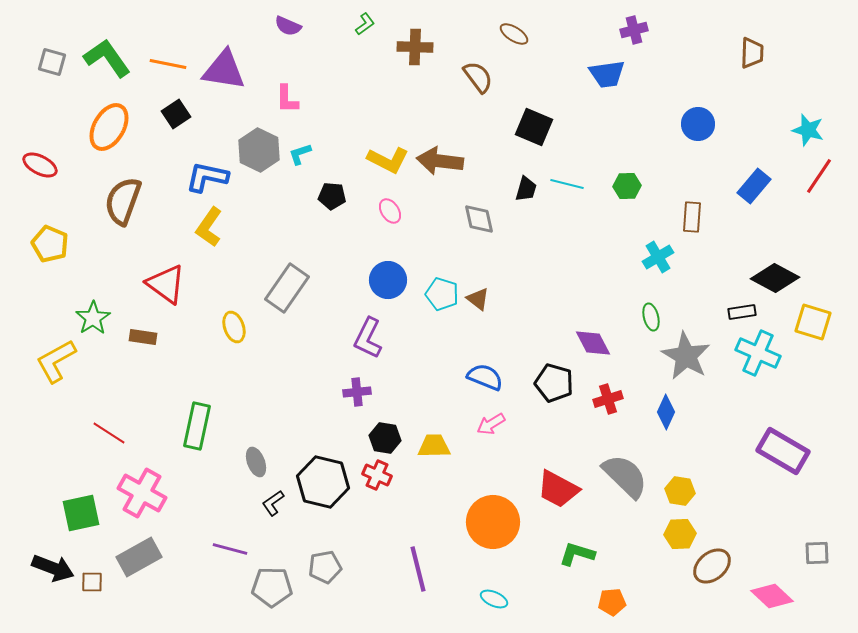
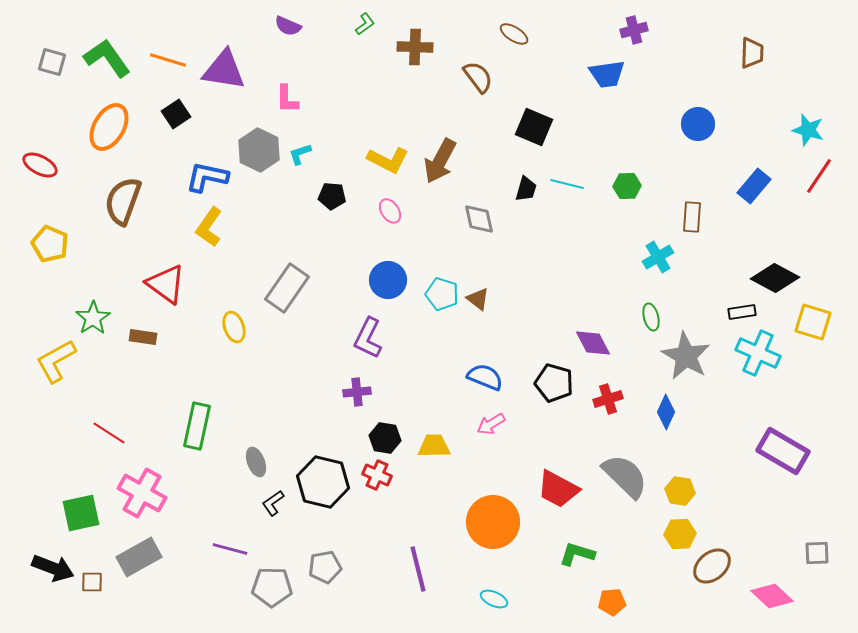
orange line at (168, 64): moved 4 px up; rotated 6 degrees clockwise
brown arrow at (440, 161): rotated 69 degrees counterclockwise
